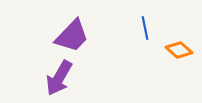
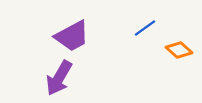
blue line: rotated 65 degrees clockwise
purple trapezoid: rotated 18 degrees clockwise
